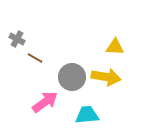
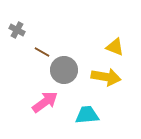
gray cross: moved 9 px up
yellow triangle: rotated 18 degrees clockwise
brown line: moved 7 px right, 6 px up
gray circle: moved 8 px left, 7 px up
